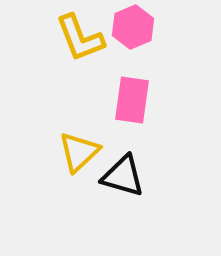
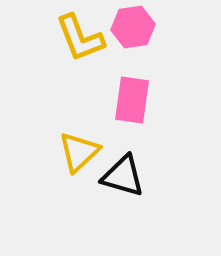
pink hexagon: rotated 15 degrees clockwise
